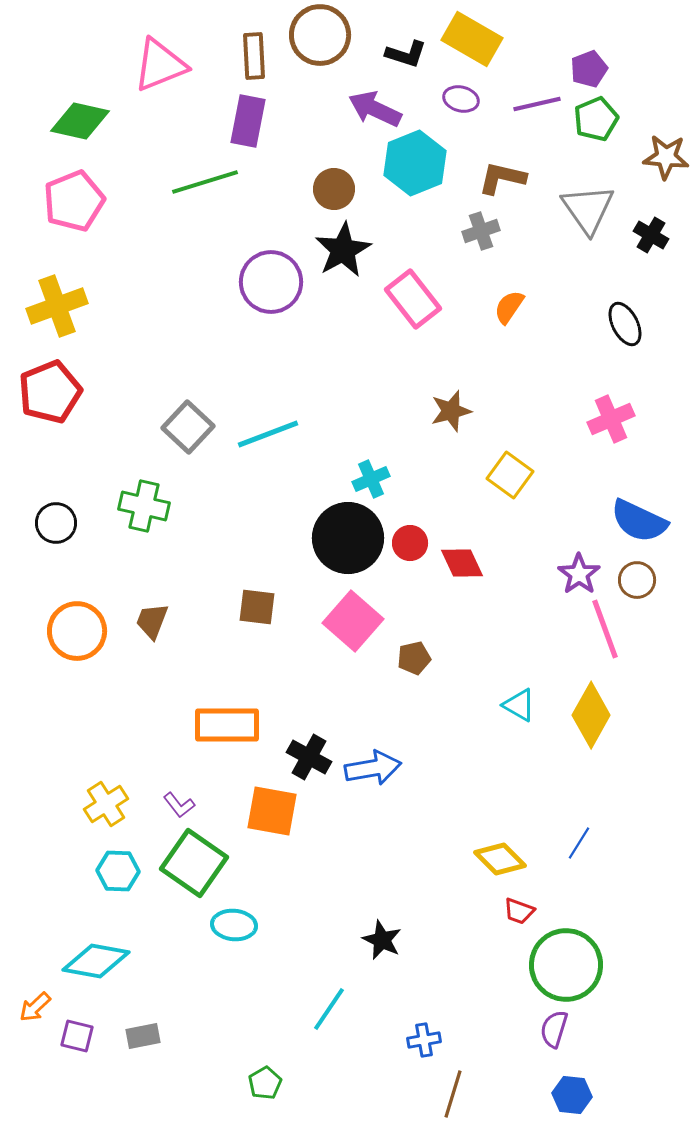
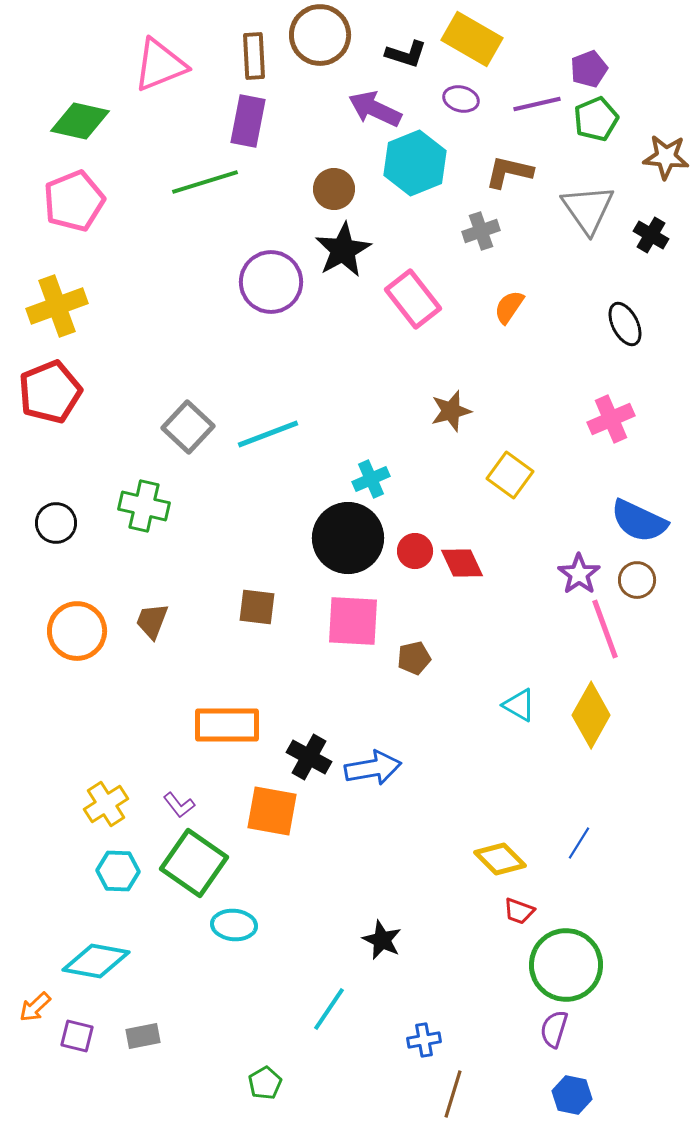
brown L-shape at (502, 178): moved 7 px right, 6 px up
red circle at (410, 543): moved 5 px right, 8 px down
pink square at (353, 621): rotated 38 degrees counterclockwise
blue hexagon at (572, 1095): rotated 6 degrees clockwise
